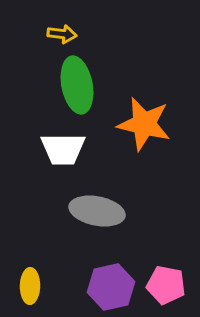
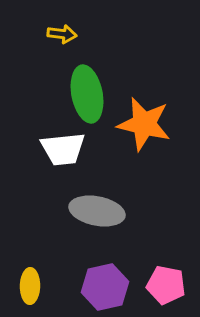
green ellipse: moved 10 px right, 9 px down
white trapezoid: rotated 6 degrees counterclockwise
purple hexagon: moved 6 px left
